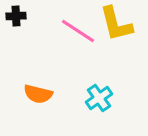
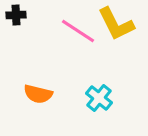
black cross: moved 1 px up
yellow L-shape: rotated 12 degrees counterclockwise
cyan cross: rotated 16 degrees counterclockwise
